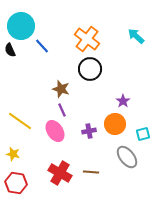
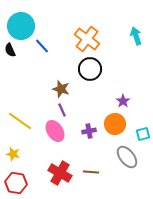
cyan arrow: rotated 30 degrees clockwise
